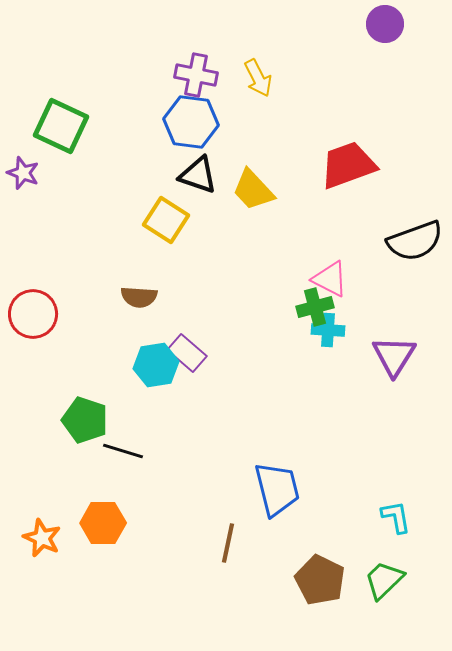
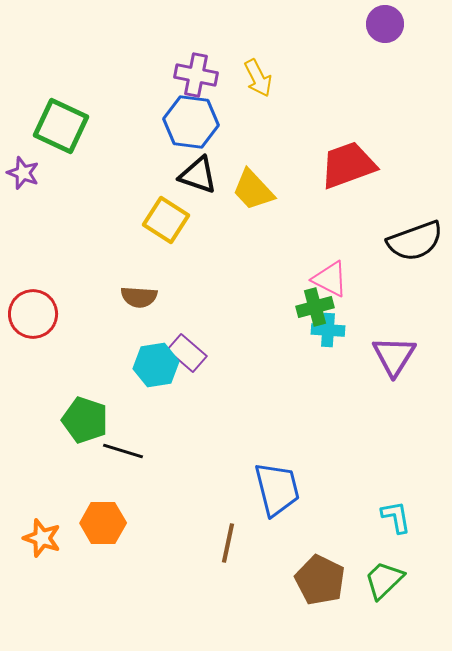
orange star: rotated 6 degrees counterclockwise
